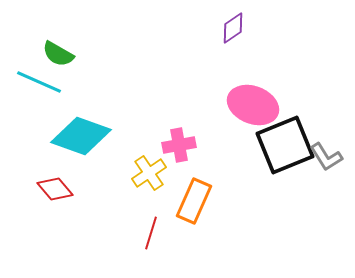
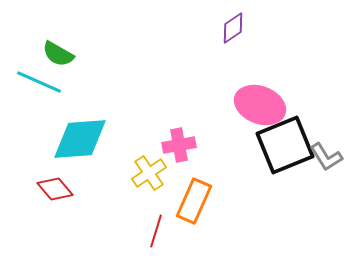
pink ellipse: moved 7 px right
cyan diamond: moved 1 px left, 3 px down; rotated 24 degrees counterclockwise
red line: moved 5 px right, 2 px up
